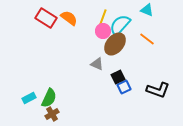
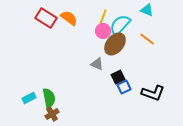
black L-shape: moved 5 px left, 3 px down
green semicircle: rotated 36 degrees counterclockwise
